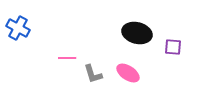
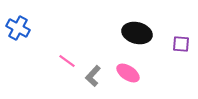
purple square: moved 8 px right, 3 px up
pink line: moved 3 px down; rotated 36 degrees clockwise
gray L-shape: moved 2 px down; rotated 60 degrees clockwise
